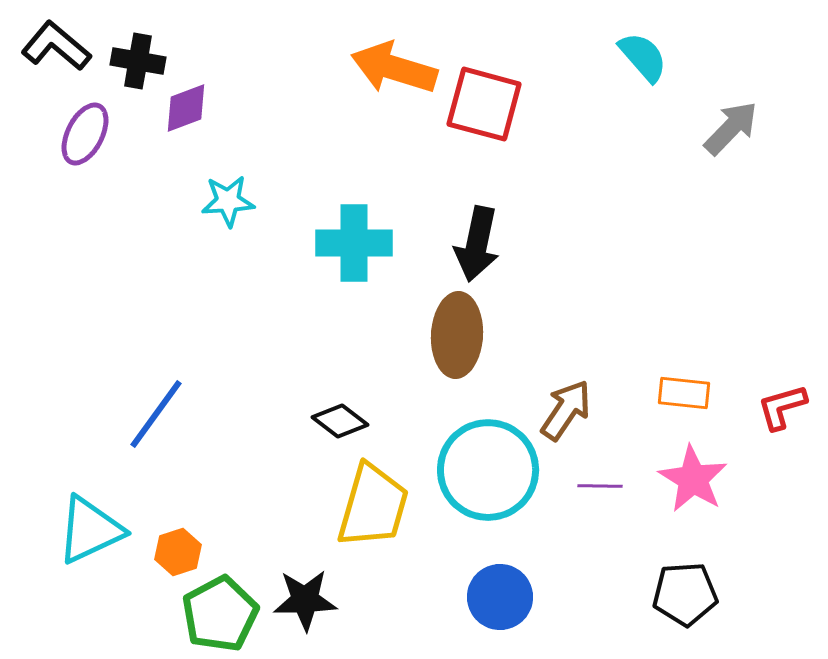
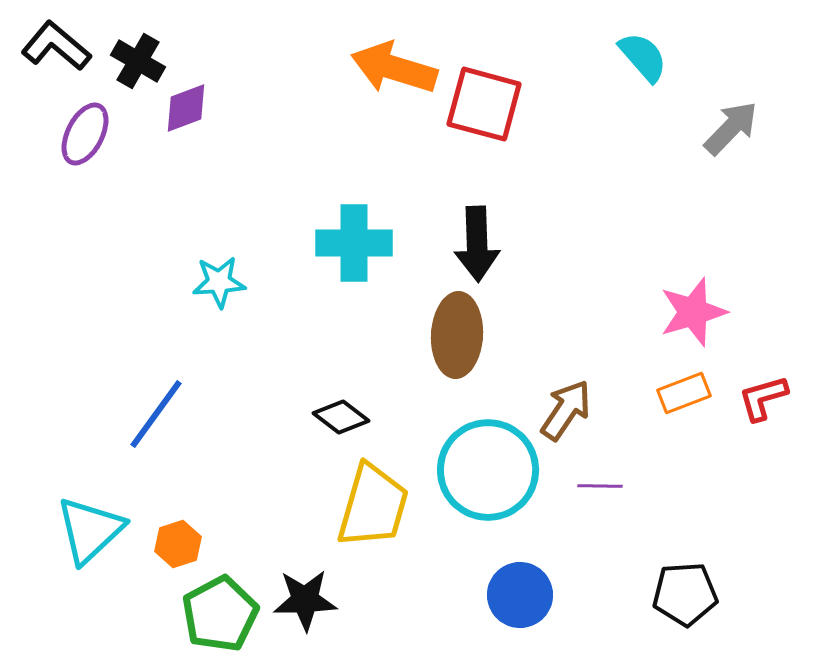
black cross: rotated 20 degrees clockwise
cyan star: moved 9 px left, 81 px down
black arrow: rotated 14 degrees counterclockwise
orange rectangle: rotated 27 degrees counterclockwise
red L-shape: moved 19 px left, 9 px up
black diamond: moved 1 px right, 4 px up
pink star: moved 167 px up; rotated 24 degrees clockwise
cyan triangle: rotated 18 degrees counterclockwise
orange hexagon: moved 8 px up
blue circle: moved 20 px right, 2 px up
